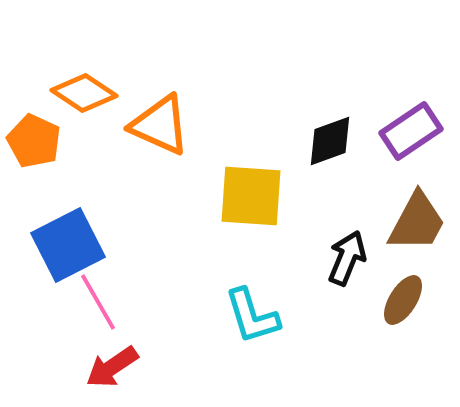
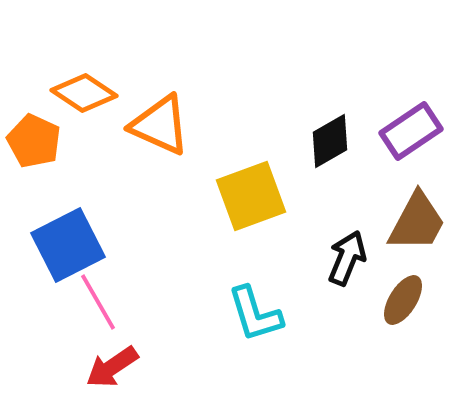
black diamond: rotated 10 degrees counterclockwise
yellow square: rotated 24 degrees counterclockwise
cyan L-shape: moved 3 px right, 2 px up
